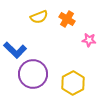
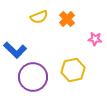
orange cross: rotated 14 degrees clockwise
pink star: moved 6 px right, 1 px up
purple circle: moved 3 px down
yellow hexagon: moved 13 px up; rotated 15 degrees clockwise
